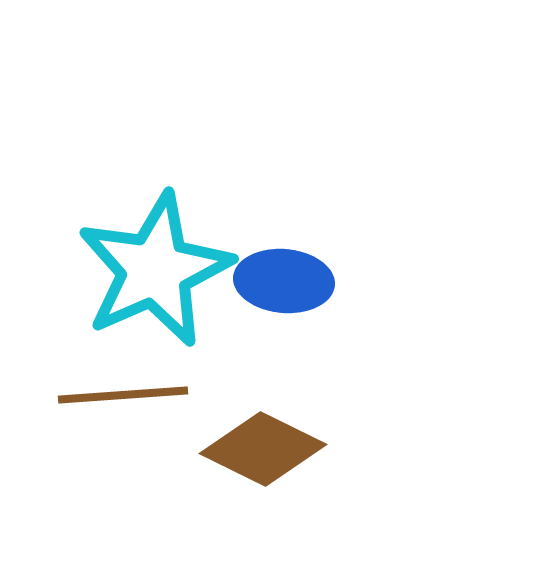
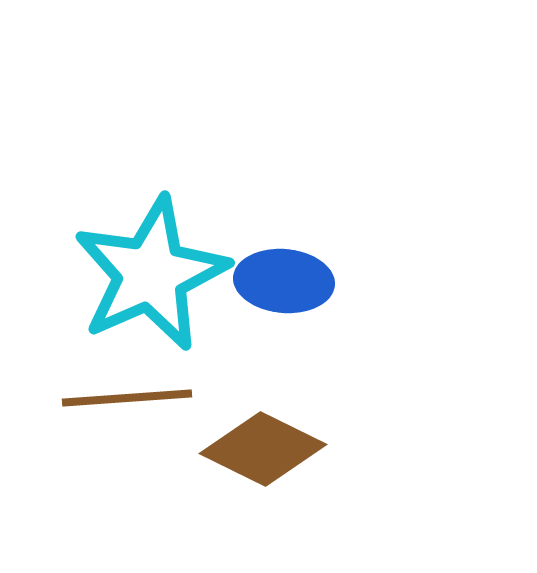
cyan star: moved 4 px left, 4 px down
brown line: moved 4 px right, 3 px down
